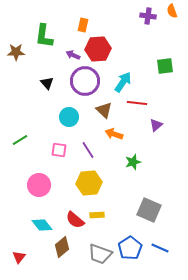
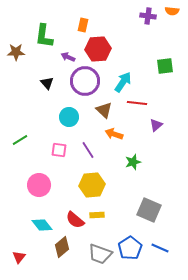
orange semicircle: rotated 64 degrees counterclockwise
purple arrow: moved 5 px left, 2 px down
yellow hexagon: moved 3 px right, 2 px down
